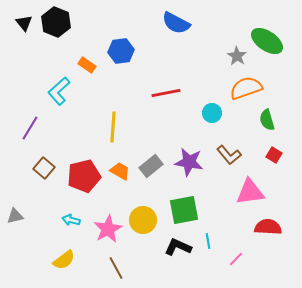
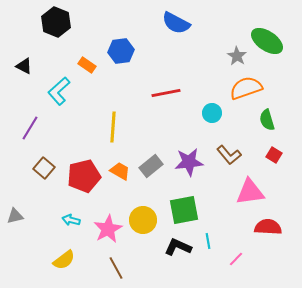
black triangle: moved 43 px down; rotated 24 degrees counterclockwise
purple star: rotated 16 degrees counterclockwise
